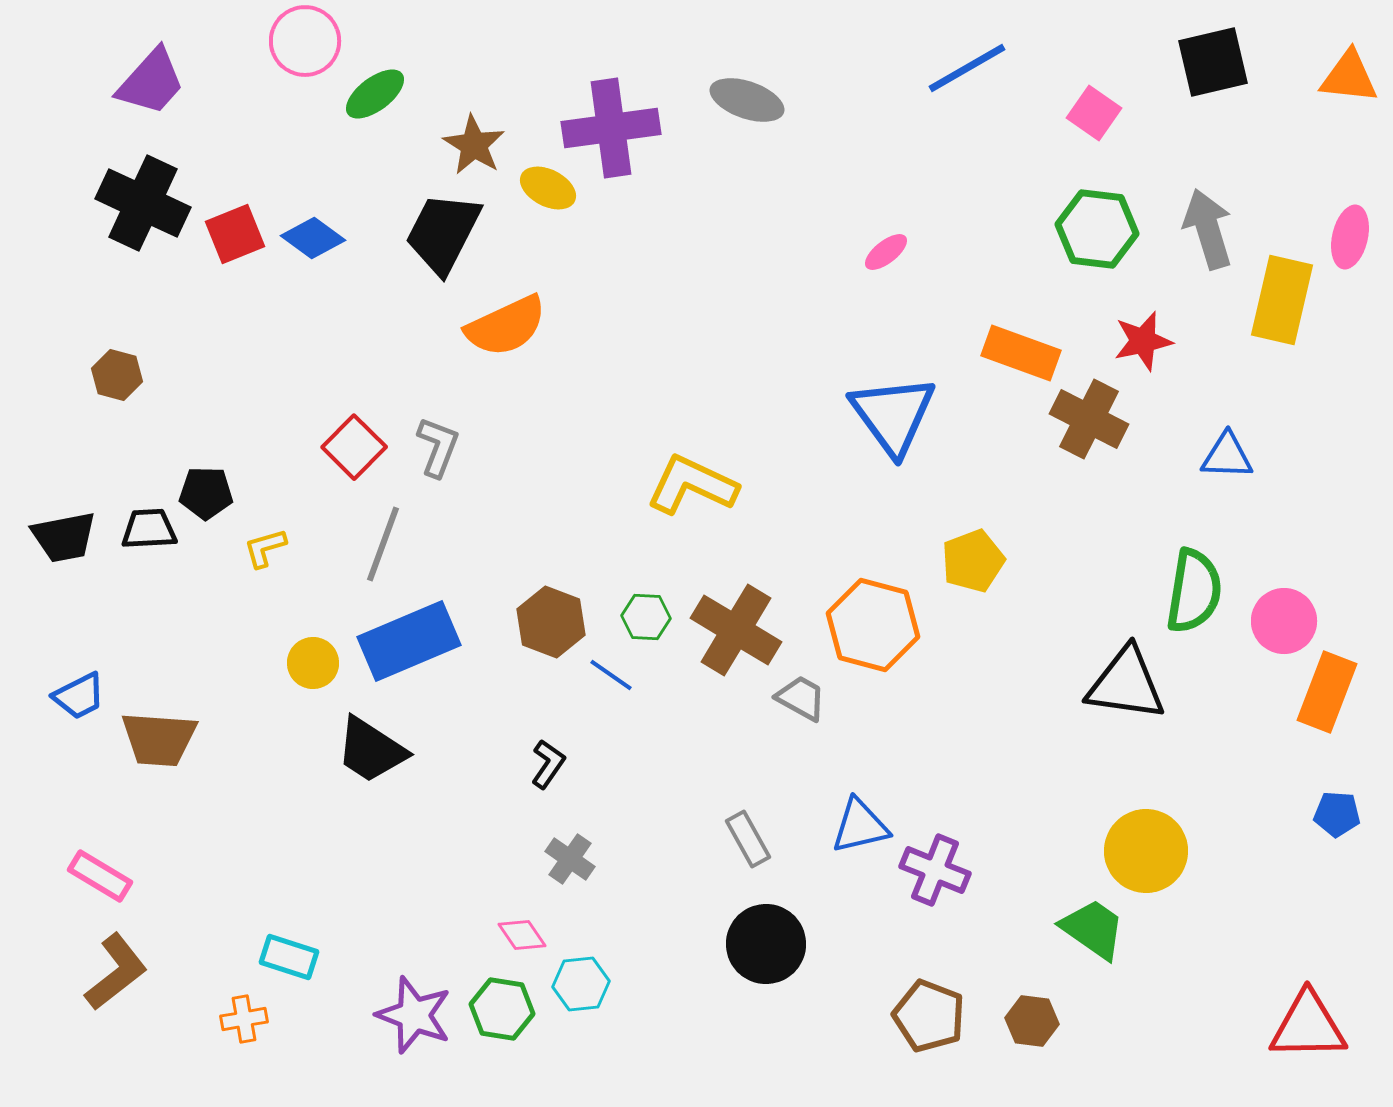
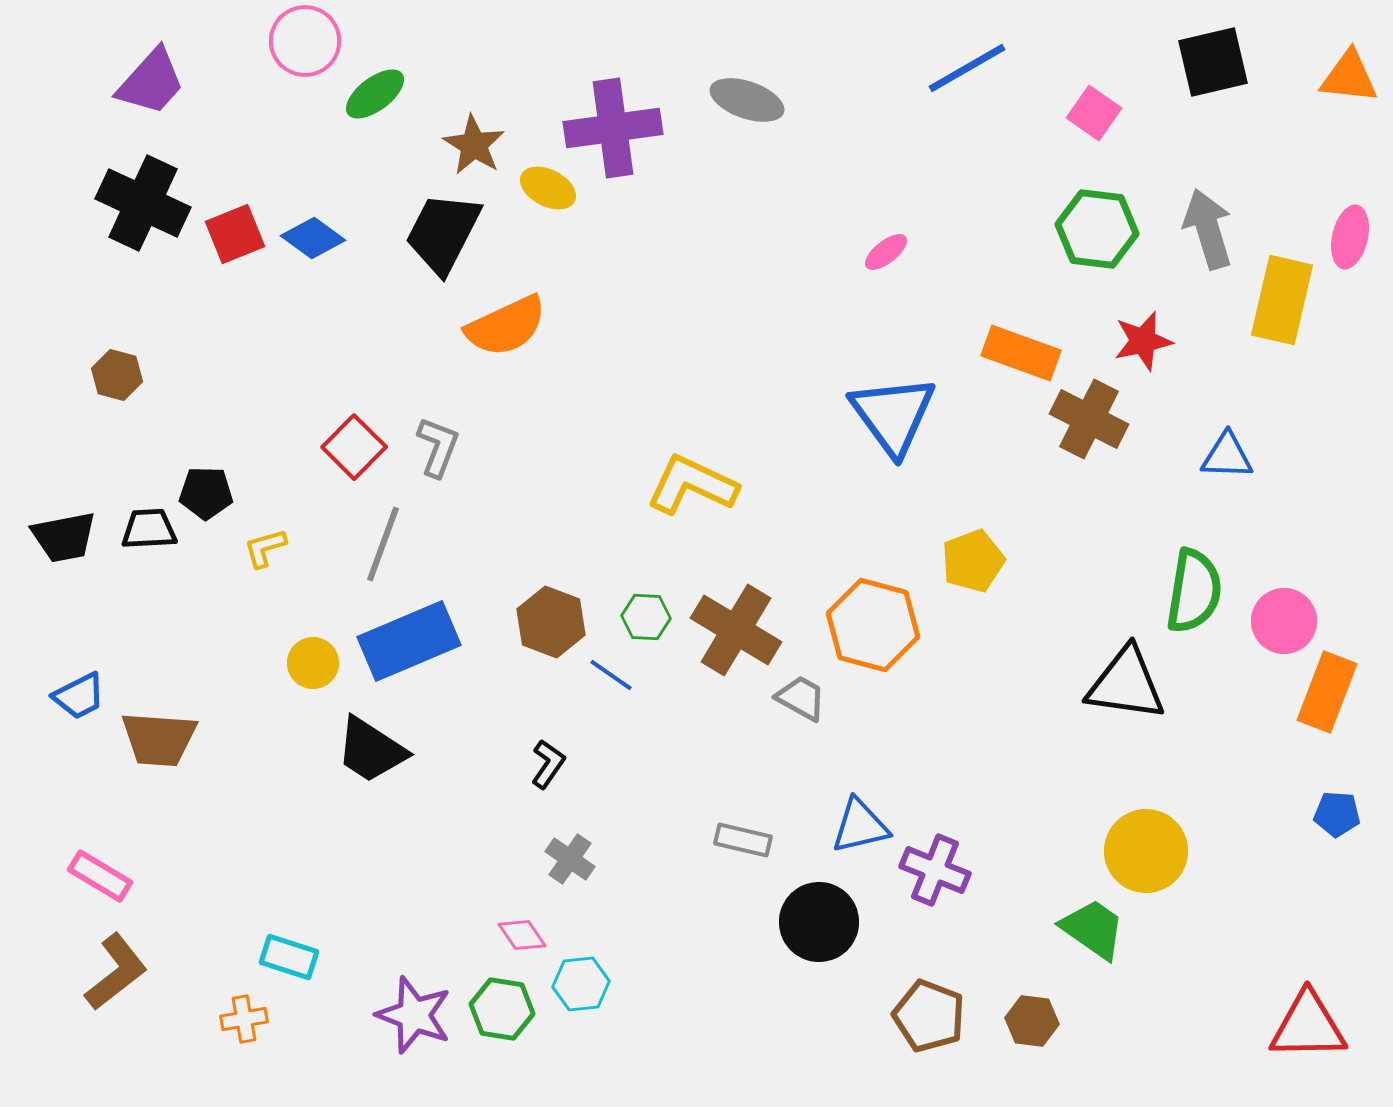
purple cross at (611, 128): moved 2 px right
gray rectangle at (748, 839): moved 5 px left, 1 px down; rotated 48 degrees counterclockwise
black circle at (766, 944): moved 53 px right, 22 px up
